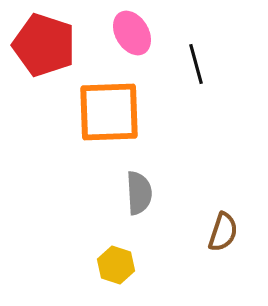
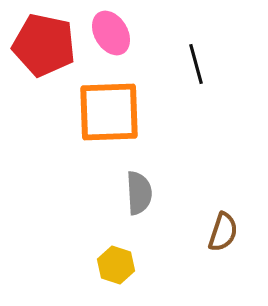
pink ellipse: moved 21 px left
red pentagon: rotated 6 degrees counterclockwise
